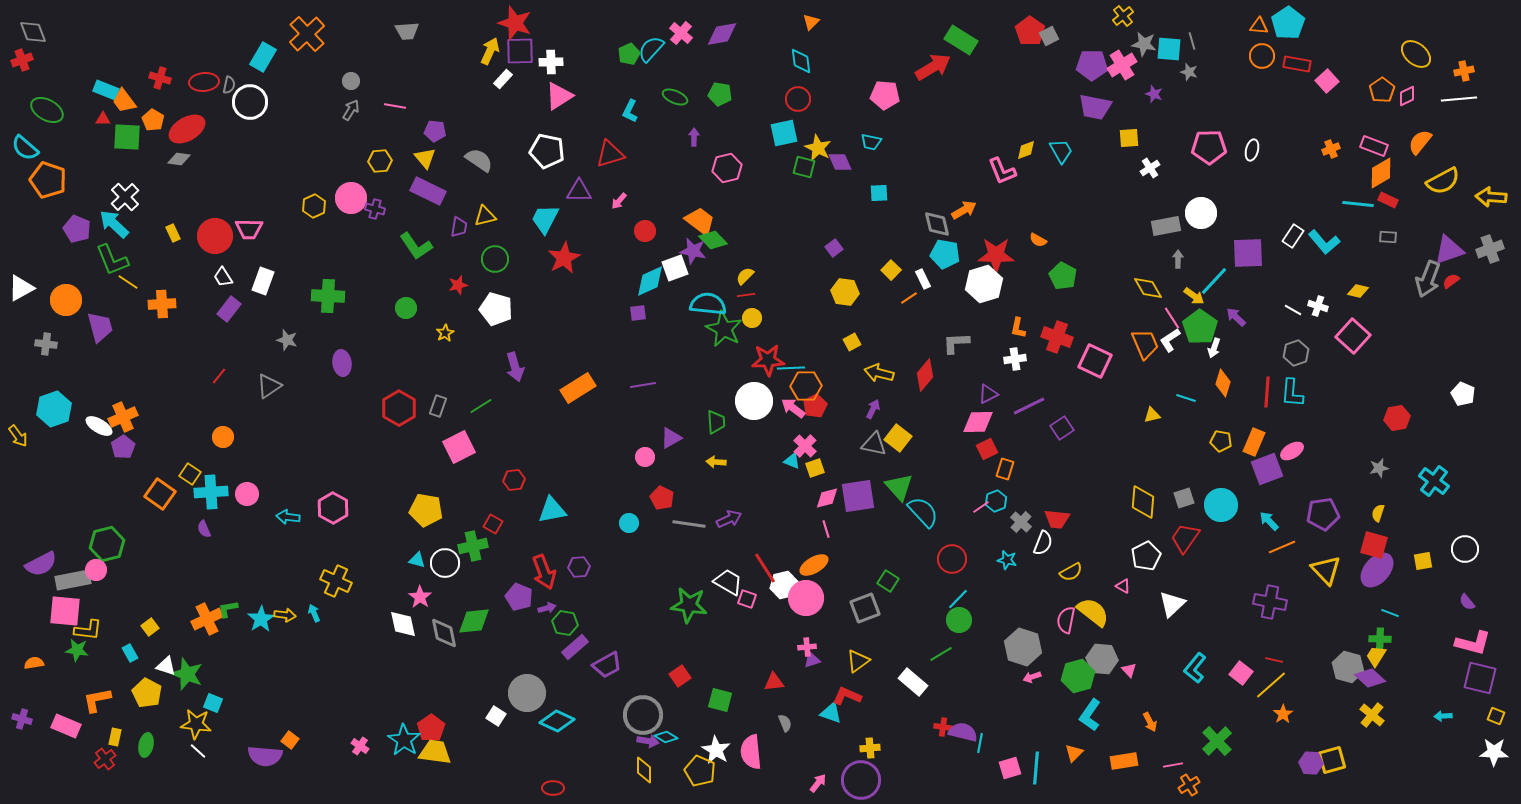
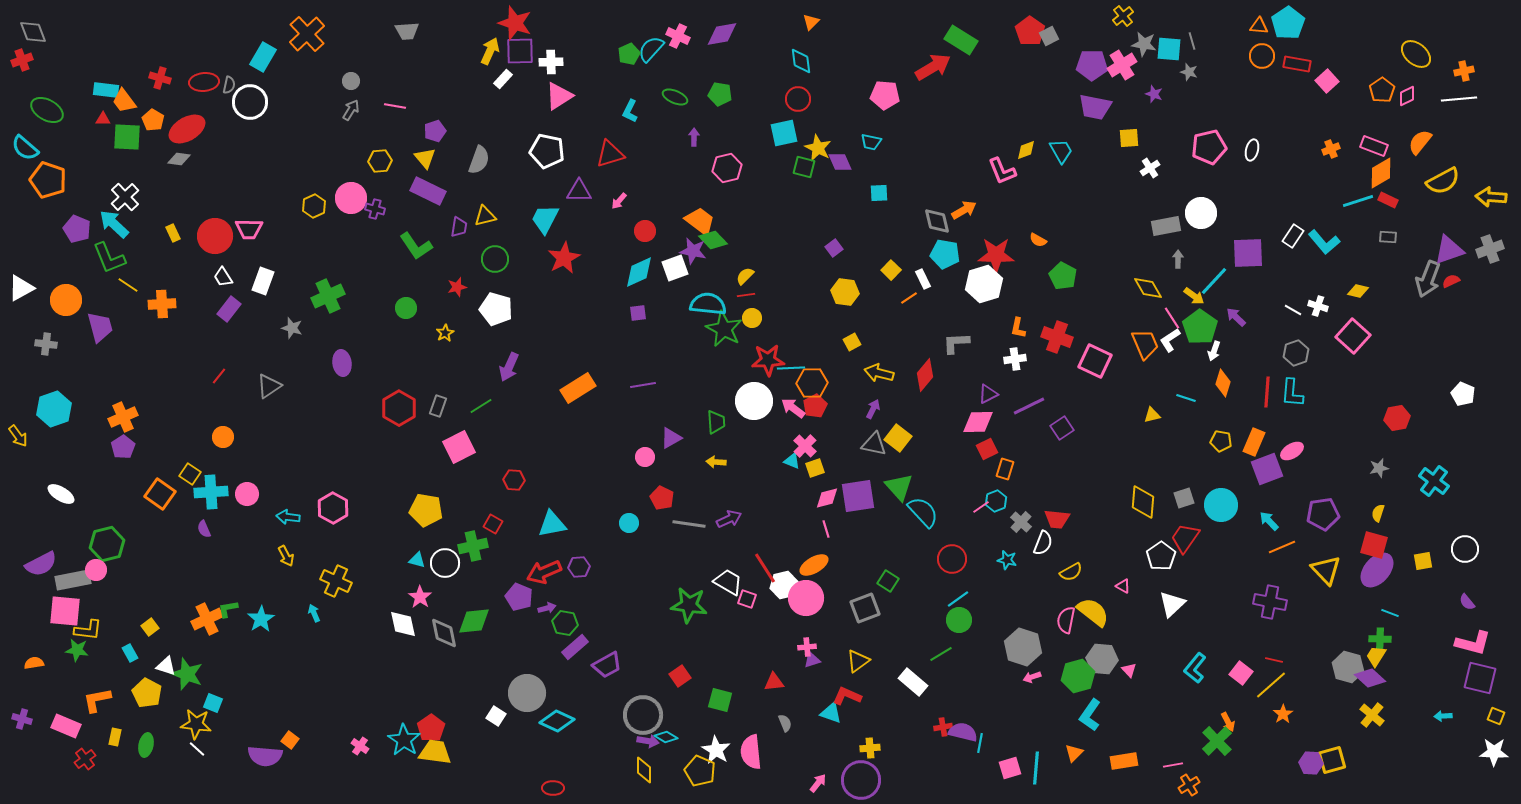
pink cross at (681, 33): moved 3 px left, 3 px down; rotated 15 degrees counterclockwise
cyan rectangle at (106, 90): rotated 15 degrees counterclockwise
purple pentagon at (435, 131): rotated 25 degrees counterclockwise
pink pentagon at (1209, 147): rotated 12 degrees counterclockwise
gray semicircle at (479, 160): rotated 76 degrees clockwise
cyan line at (1358, 204): moved 3 px up; rotated 24 degrees counterclockwise
gray diamond at (937, 224): moved 3 px up
green L-shape at (112, 260): moved 3 px left, 2 px up
cyan diamond at (650, 281): moved 11 px left, 9 px up
red semicircle at (1451, 281): rotated 12 degrees clockwise
yellow line at (128, 282): moved 3 px down
red star at (458, 285): moved 1 px left, 2 px down
green cross at (328, 296): rotated 28 degrees counterclockwise
gray star at (287, 340): moved 5 px right, 12 px up
white arrow at (1214, 348): moved 3 px down
purple arrow at (515, 367): moved 6 px left; rotated 40 degrees clockwise
orange hexagon at (806, 386): moved 6 px right, 3 px up
white ellipse at (99, 426): moved 38 px left, 68 px down
red hexagon at (514, 480): rotated 10 degrees clockwise
cyan triangle at (552, 510): moved 14 px down
white pentagon at (1146, 556): moved 15 px right; rotated 8 degrees counterclockwise
red arrow at (544, 572): rotated 88 degrees clockwise
cyan line at (958, 599): rotated 10 degrees clockwise
yellow arrow at (285, 615): moved 1 px right, 59 px up; rotated 55 degrees clockwise
orange arrow at (1150, 722): moved 78 px right
red cross at (943, 727): rotated 18 degrees counterclockwise
white line at (198, 751): moved 1 px left, 2 px up
red cross at (105, 759): moved 20 px left
